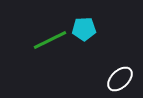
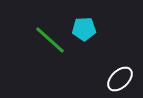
green line: rotated 68 degrees clockwise
